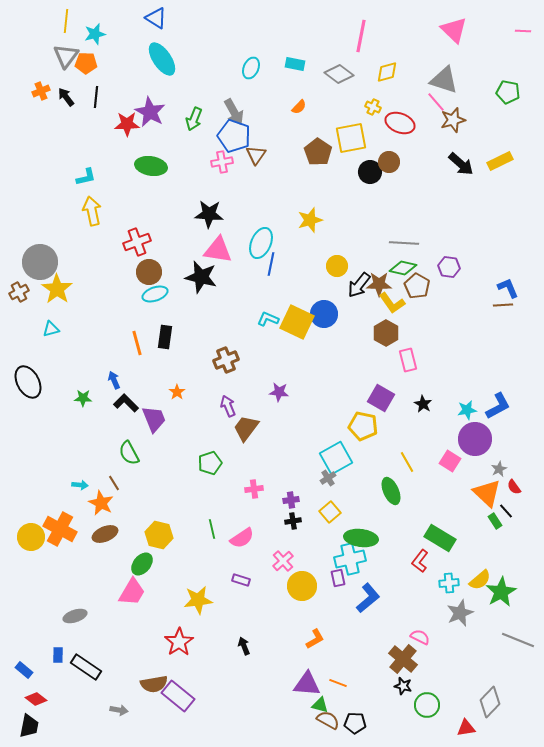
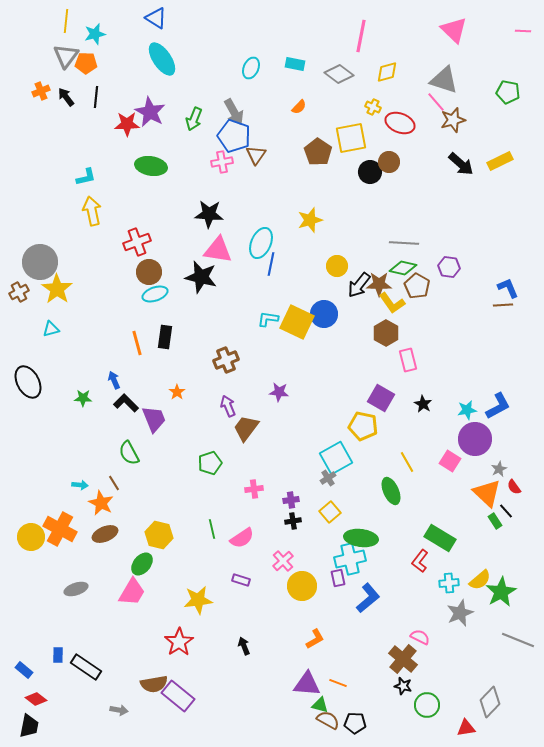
cyan L-shape at (268, 319): rotated 15 degrees counterclockwise
gray ellipse at (75, 616): moved 1 px right, 27 px up
